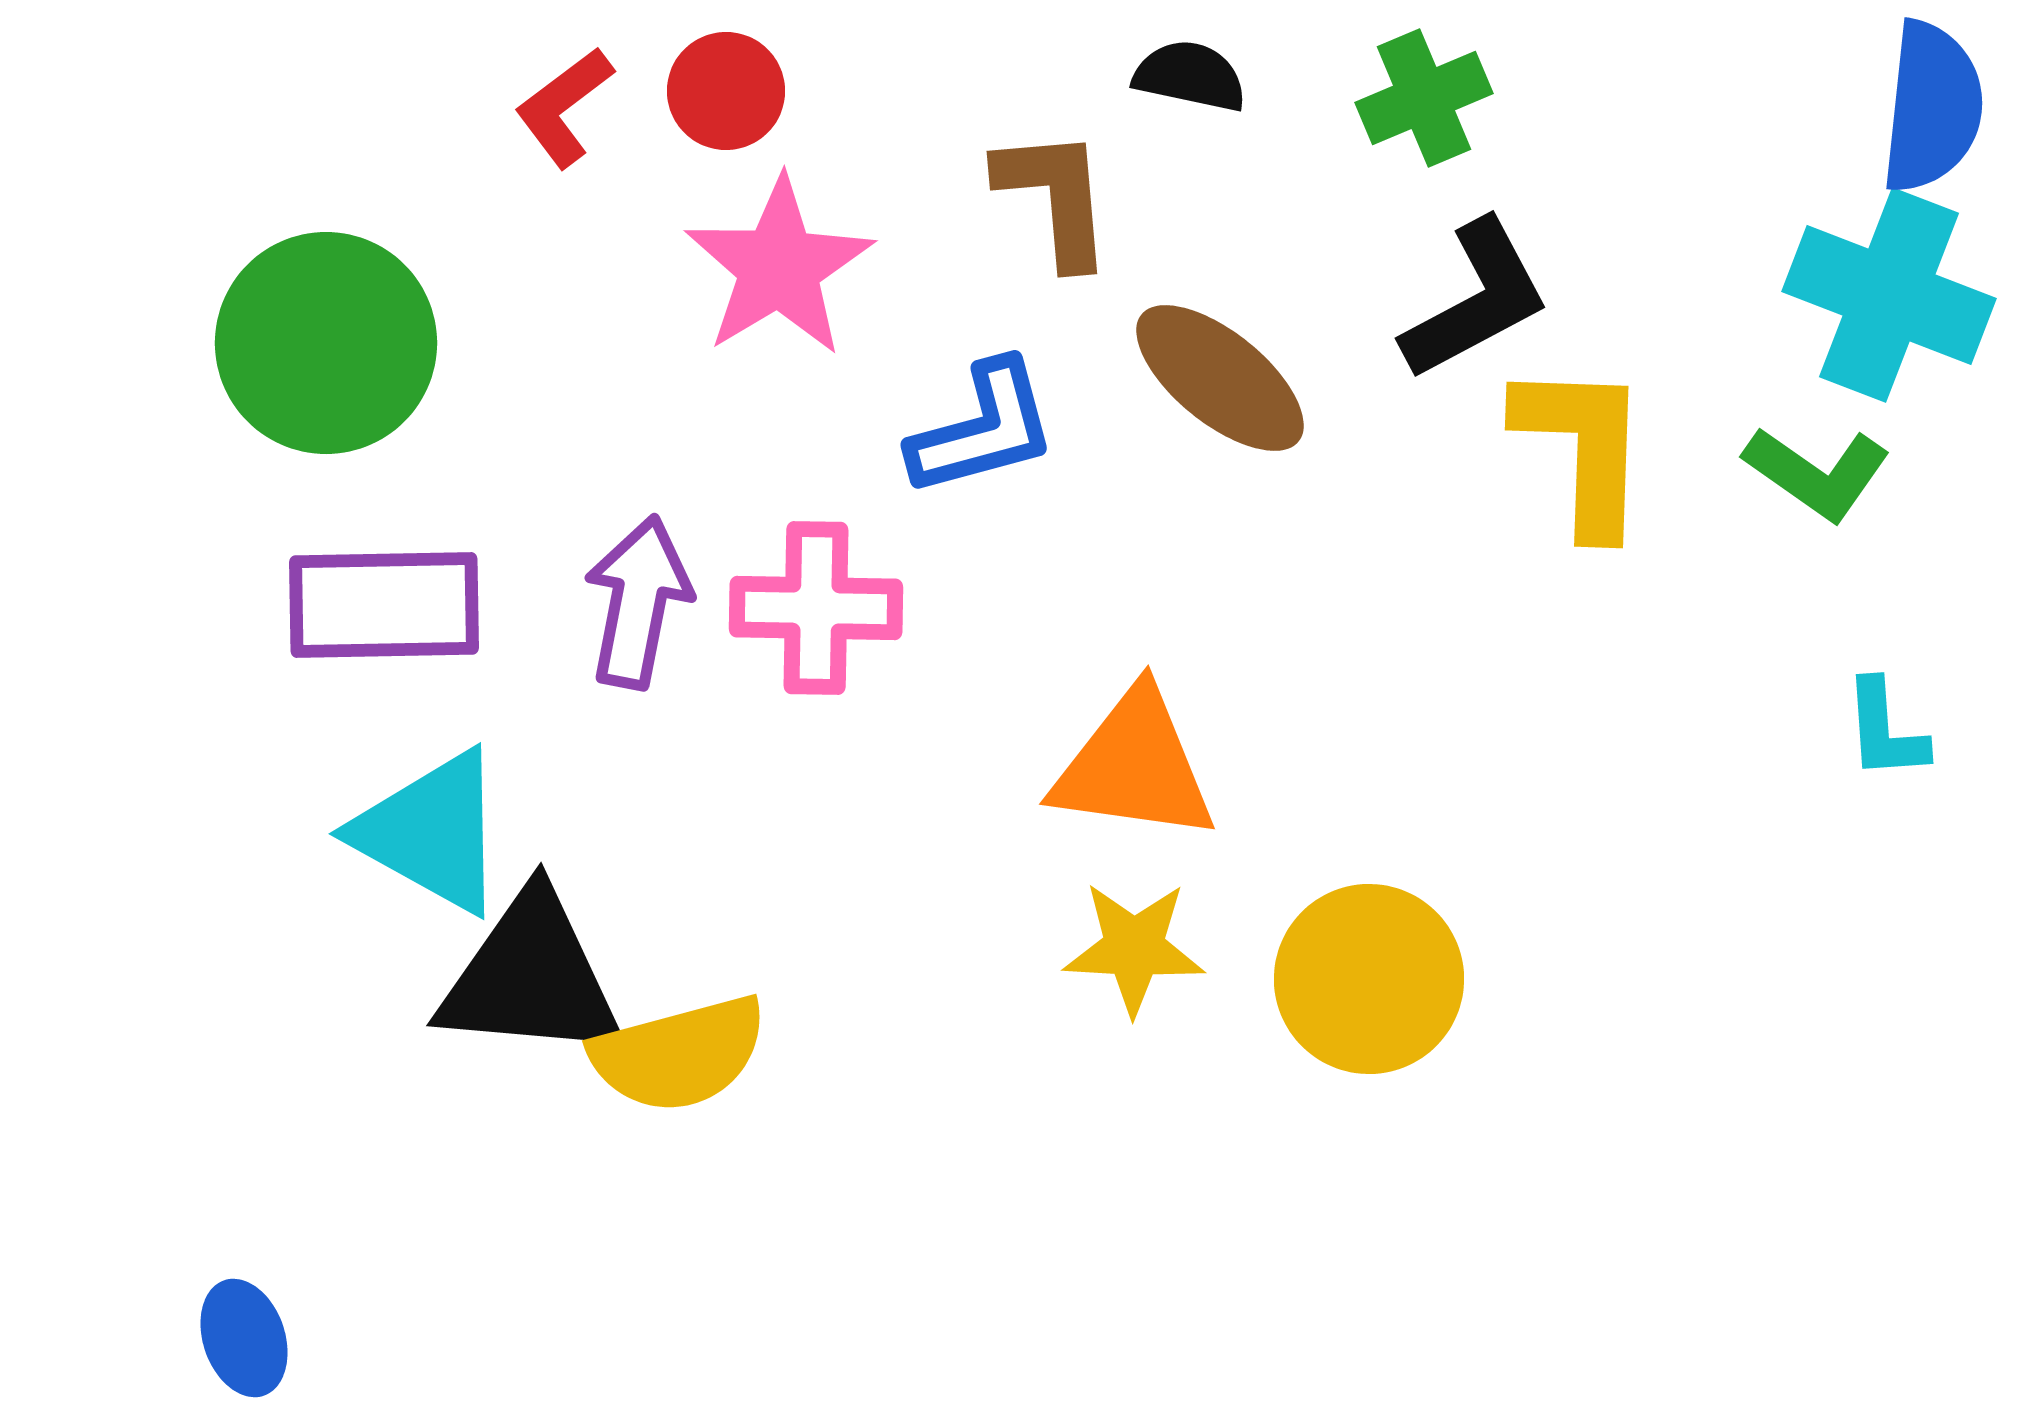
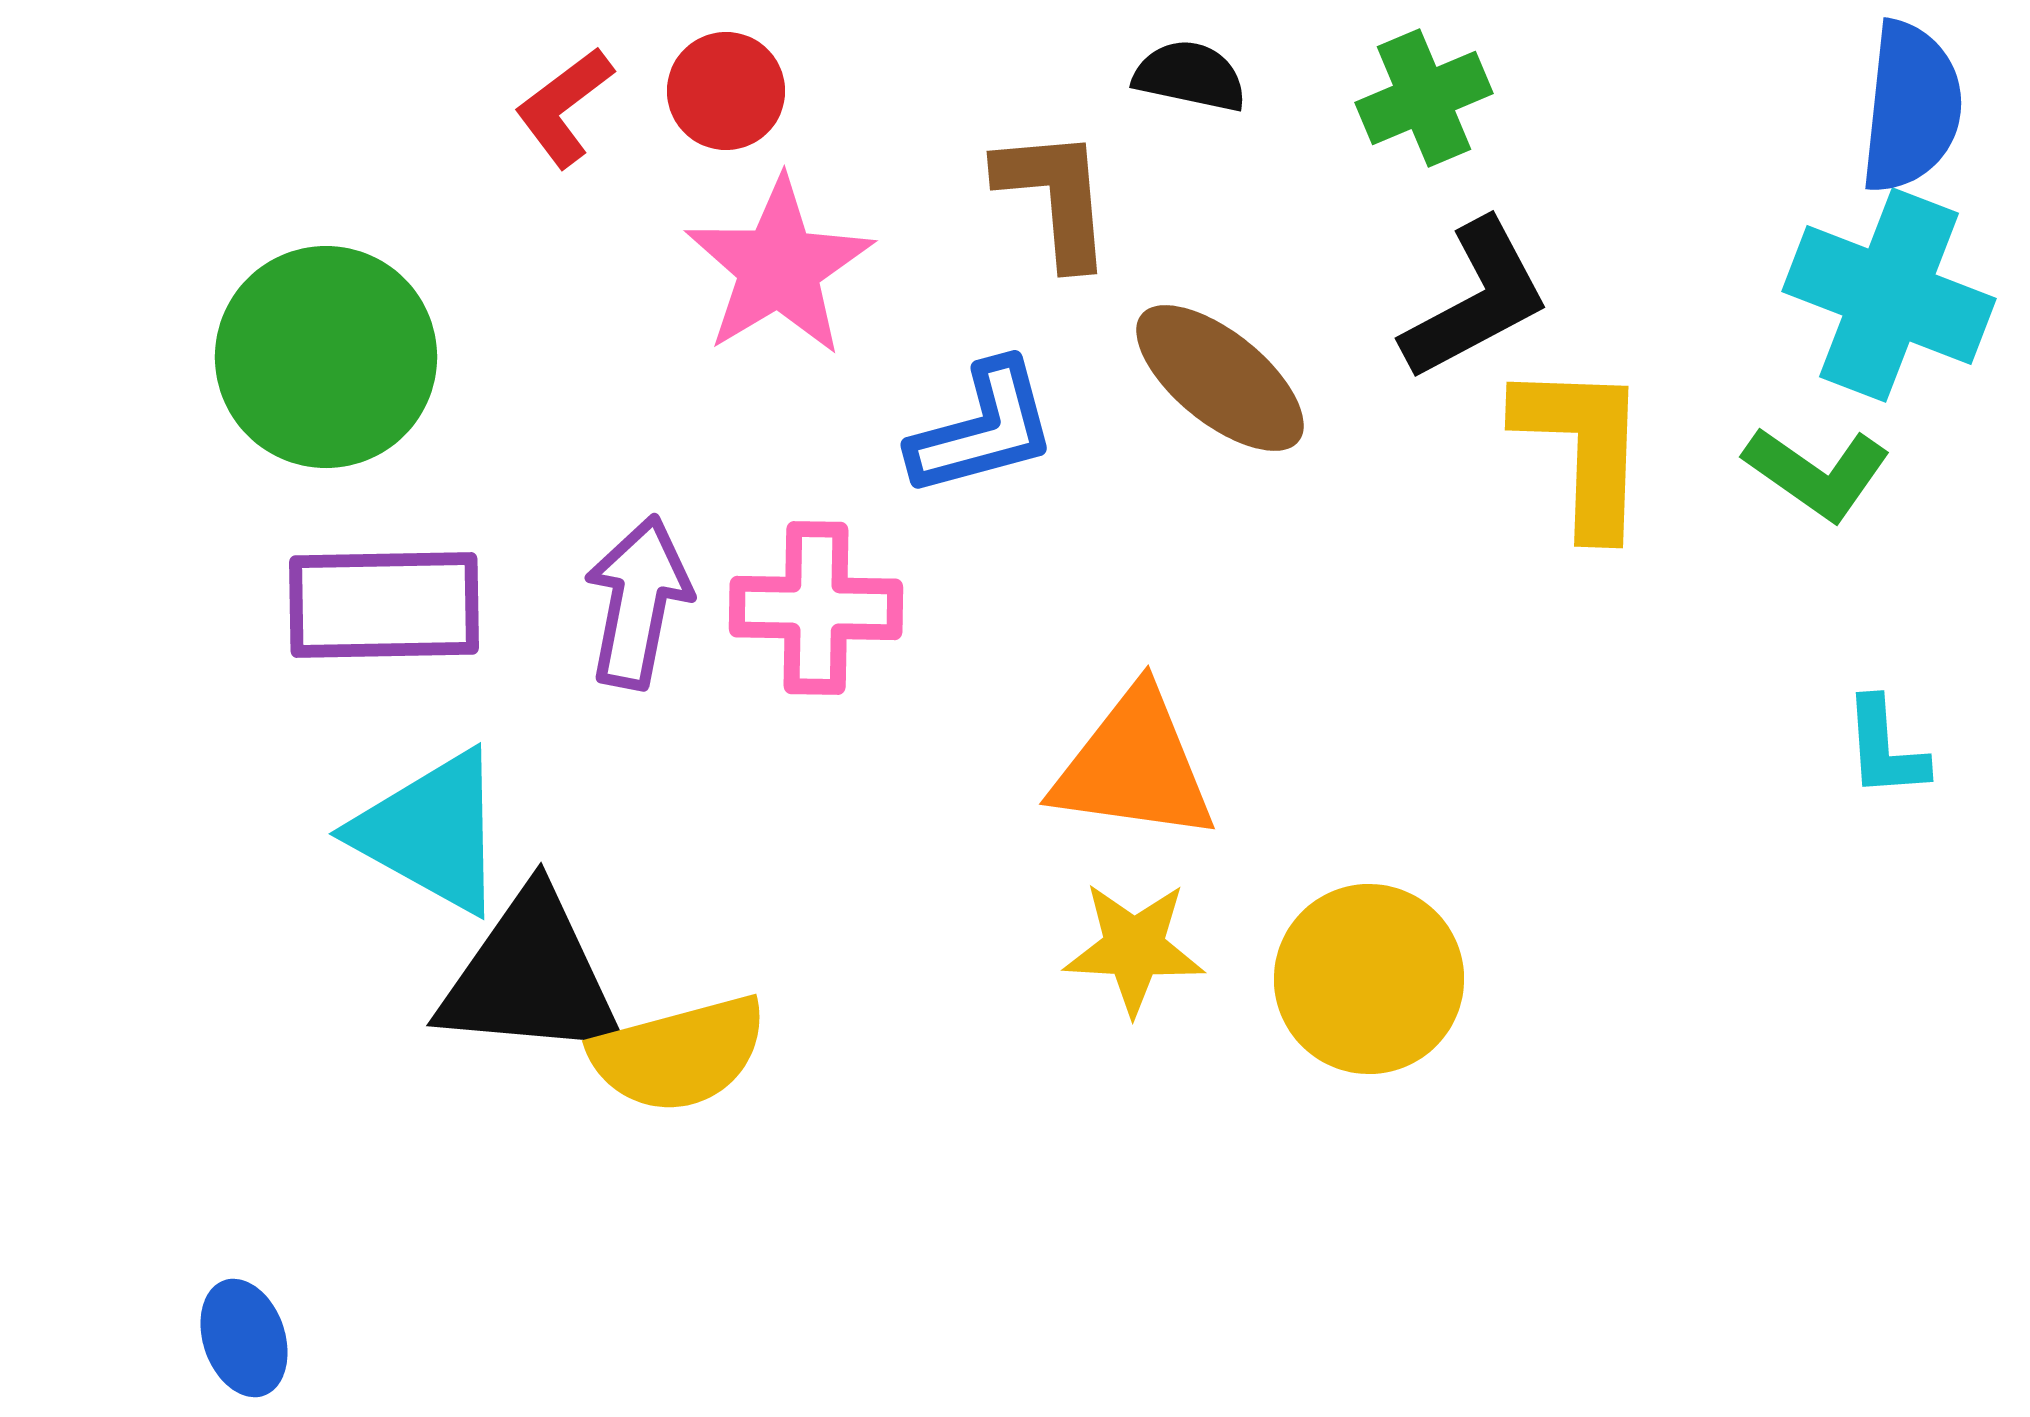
blue semicircle: moved 21 px left
green circle: moved 14 px down
cyan L-shape: moved 18 px down
